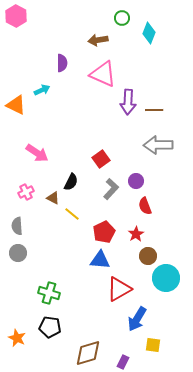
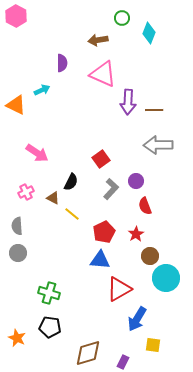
brown circle: moved 2 px right
